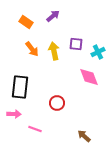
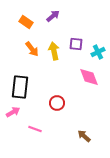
pink arrow: moved 1 px left, 2 px up; rotated 32 degrees counterclockwise
